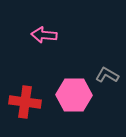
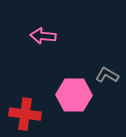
pink arrow: moved 1 px left, 1 px down
red cross: moved 12 px down
